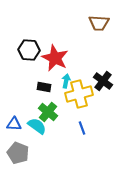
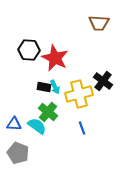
cyan arrow: moved 11 px left, 6 px down; rotated 144 degrees clockwise
